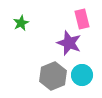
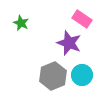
pink rectangle: rotated 42 degrees counterclockwise
green star: rotated 21 degrees counterclockwise
